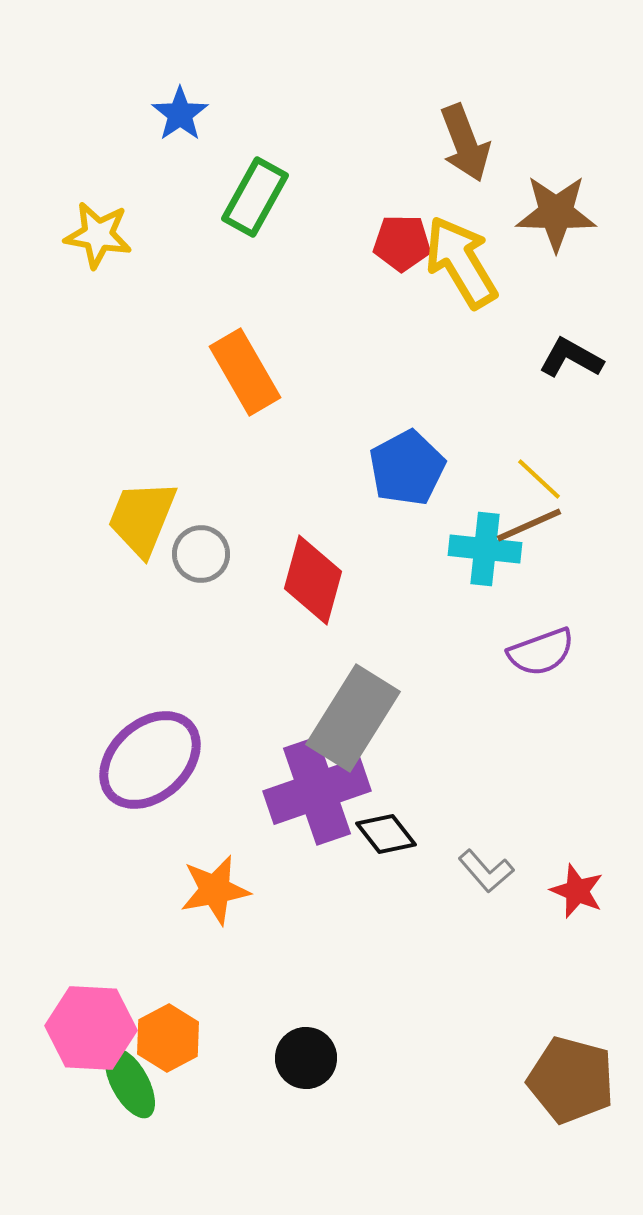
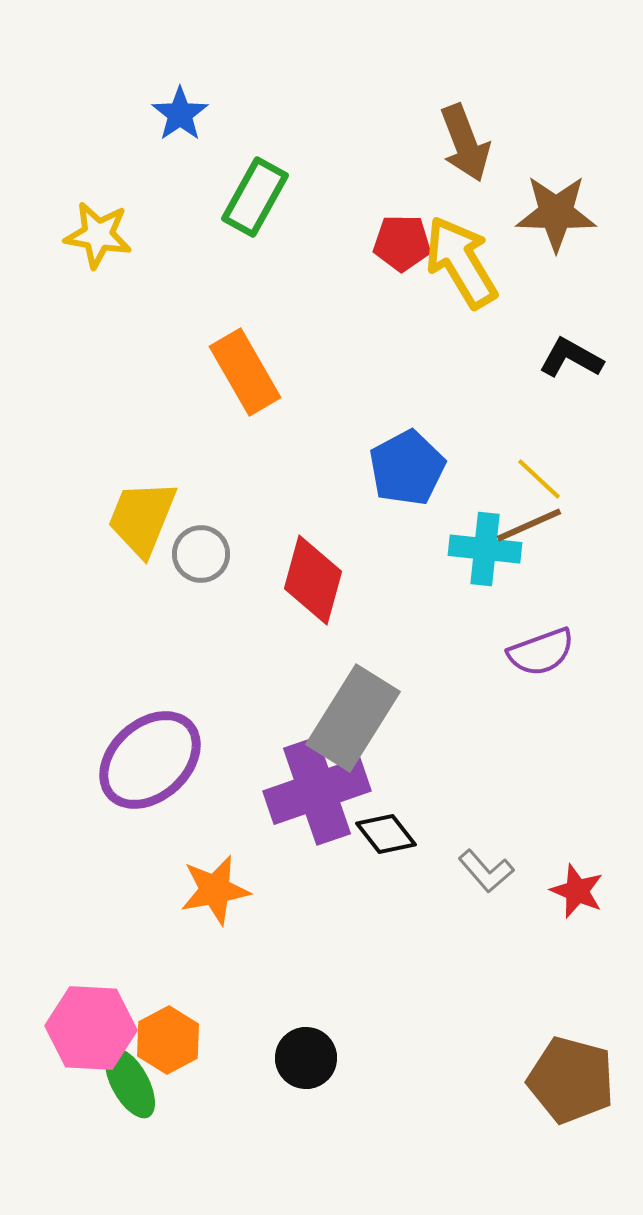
orange hexagon: moved 2 px down
